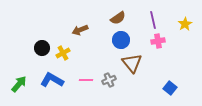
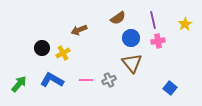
brown arrow: moved 1 px left
blue circle: moved 10 px right, 2 px up
